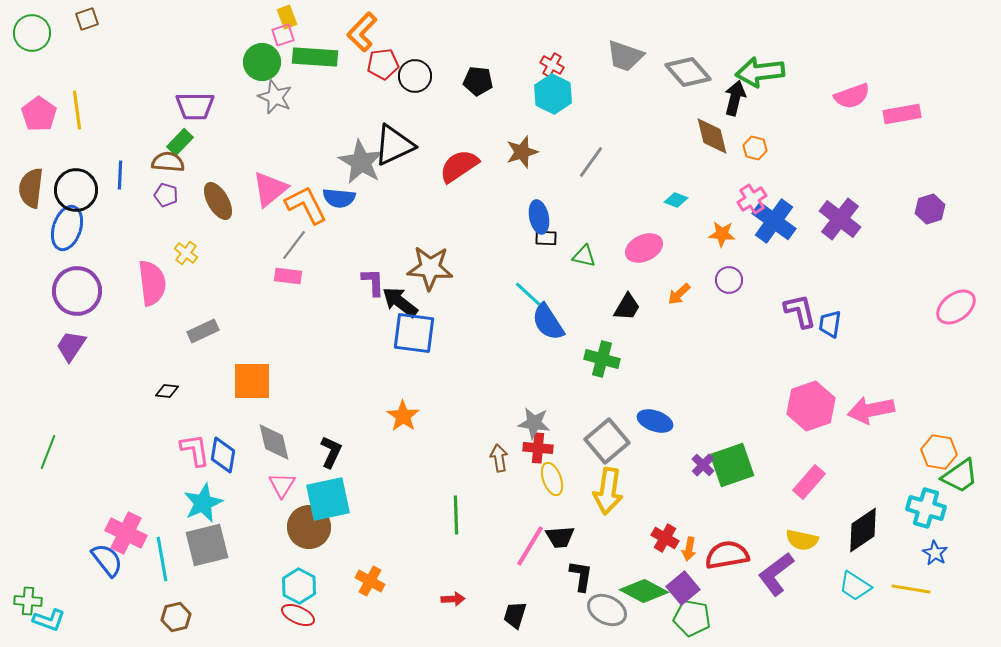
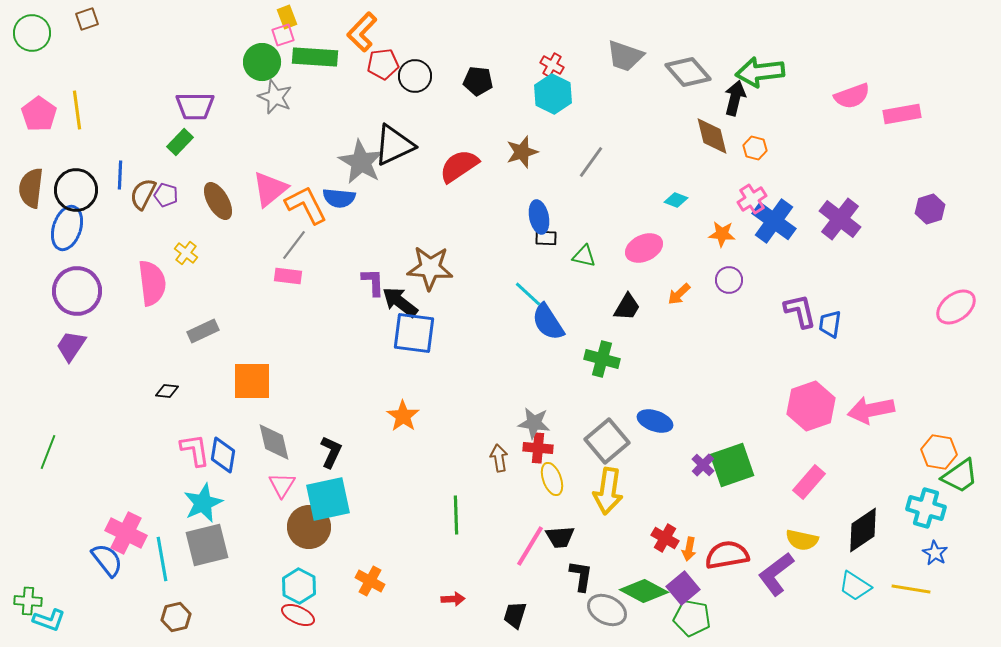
brown semicircle at (168, 162): moved 25 px left, 32 px down; rotated 68 degrees counterclockwise
